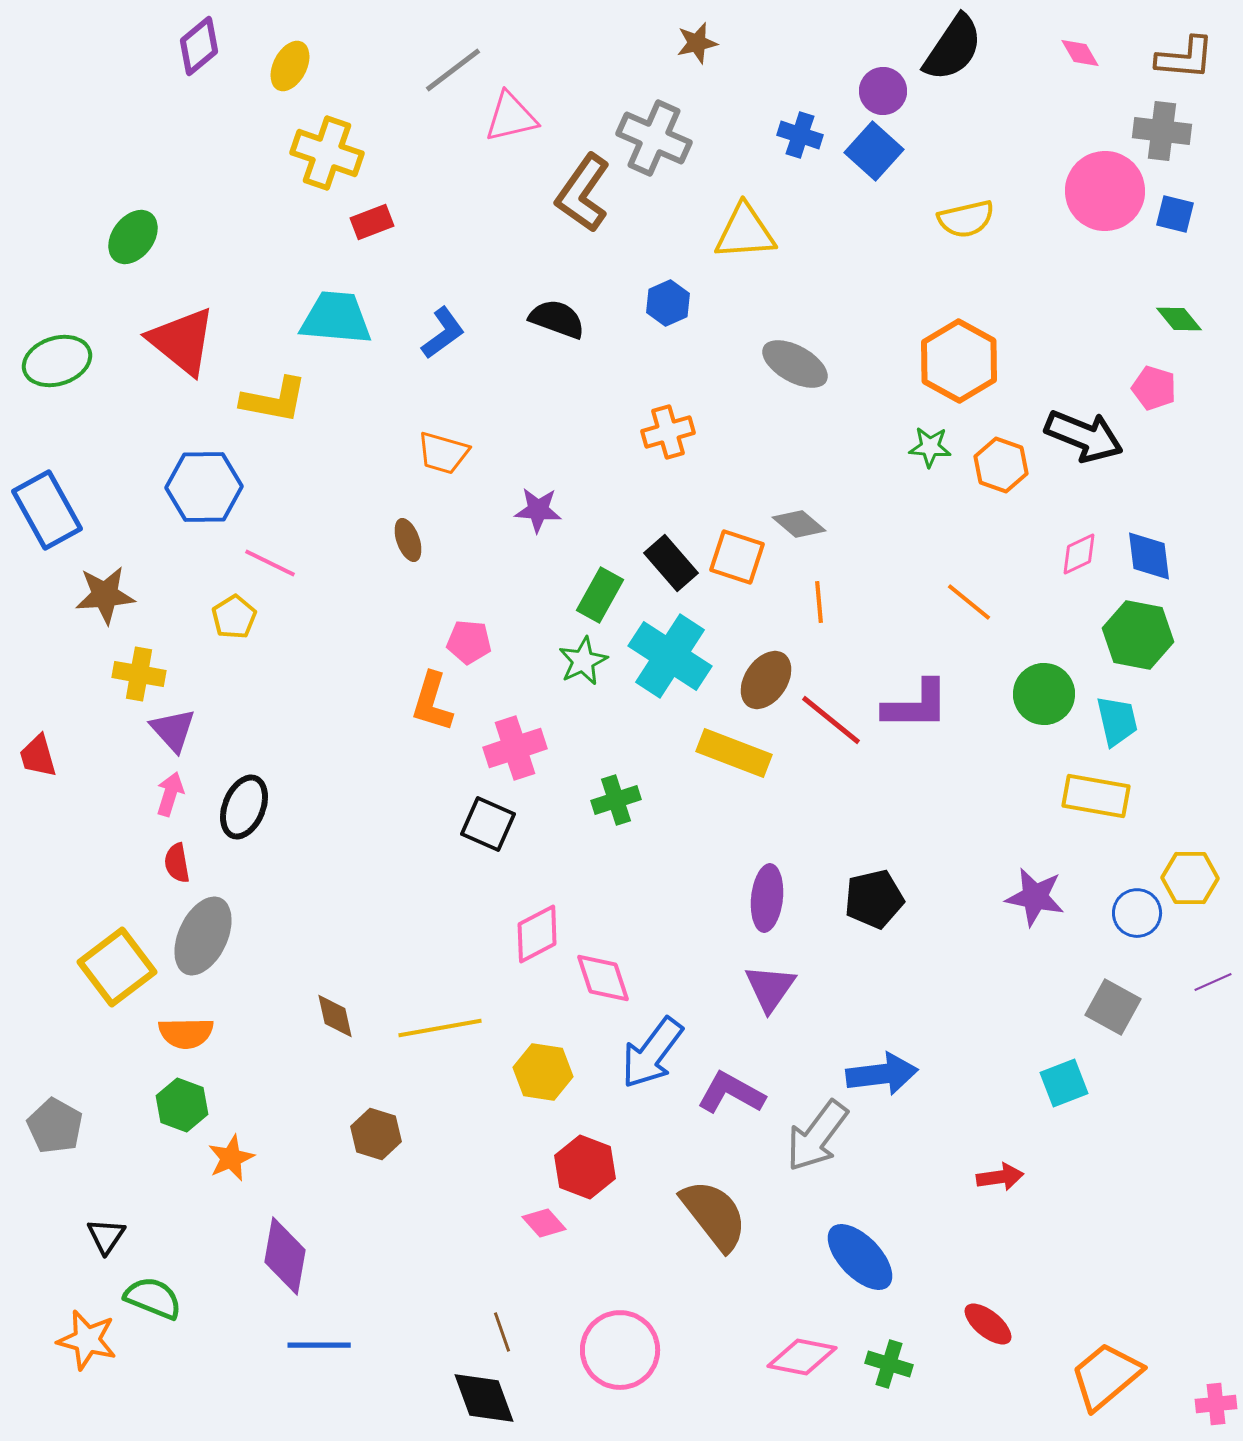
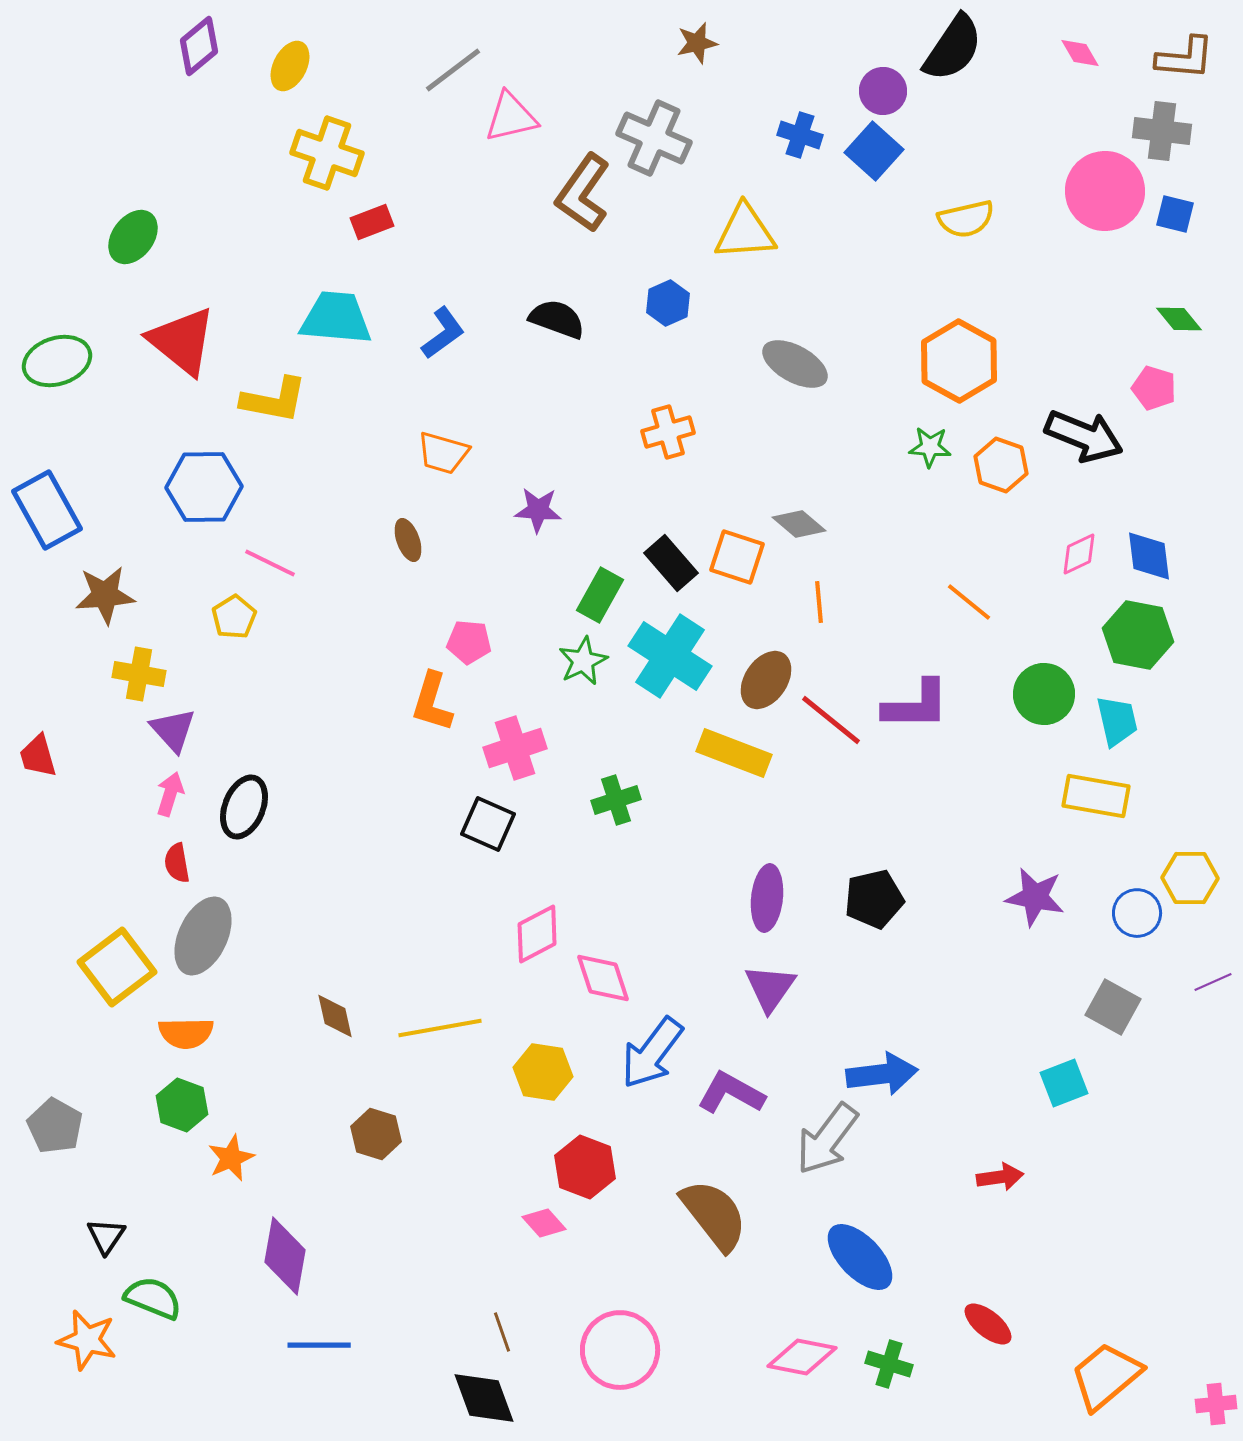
gray arrow at (817, 1136): moved 10 px right, 3 px down
